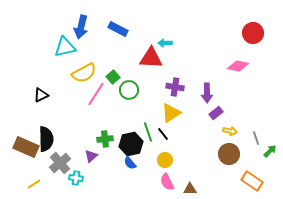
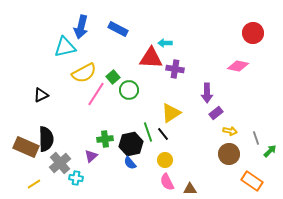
purple cross: moved 18 px up
